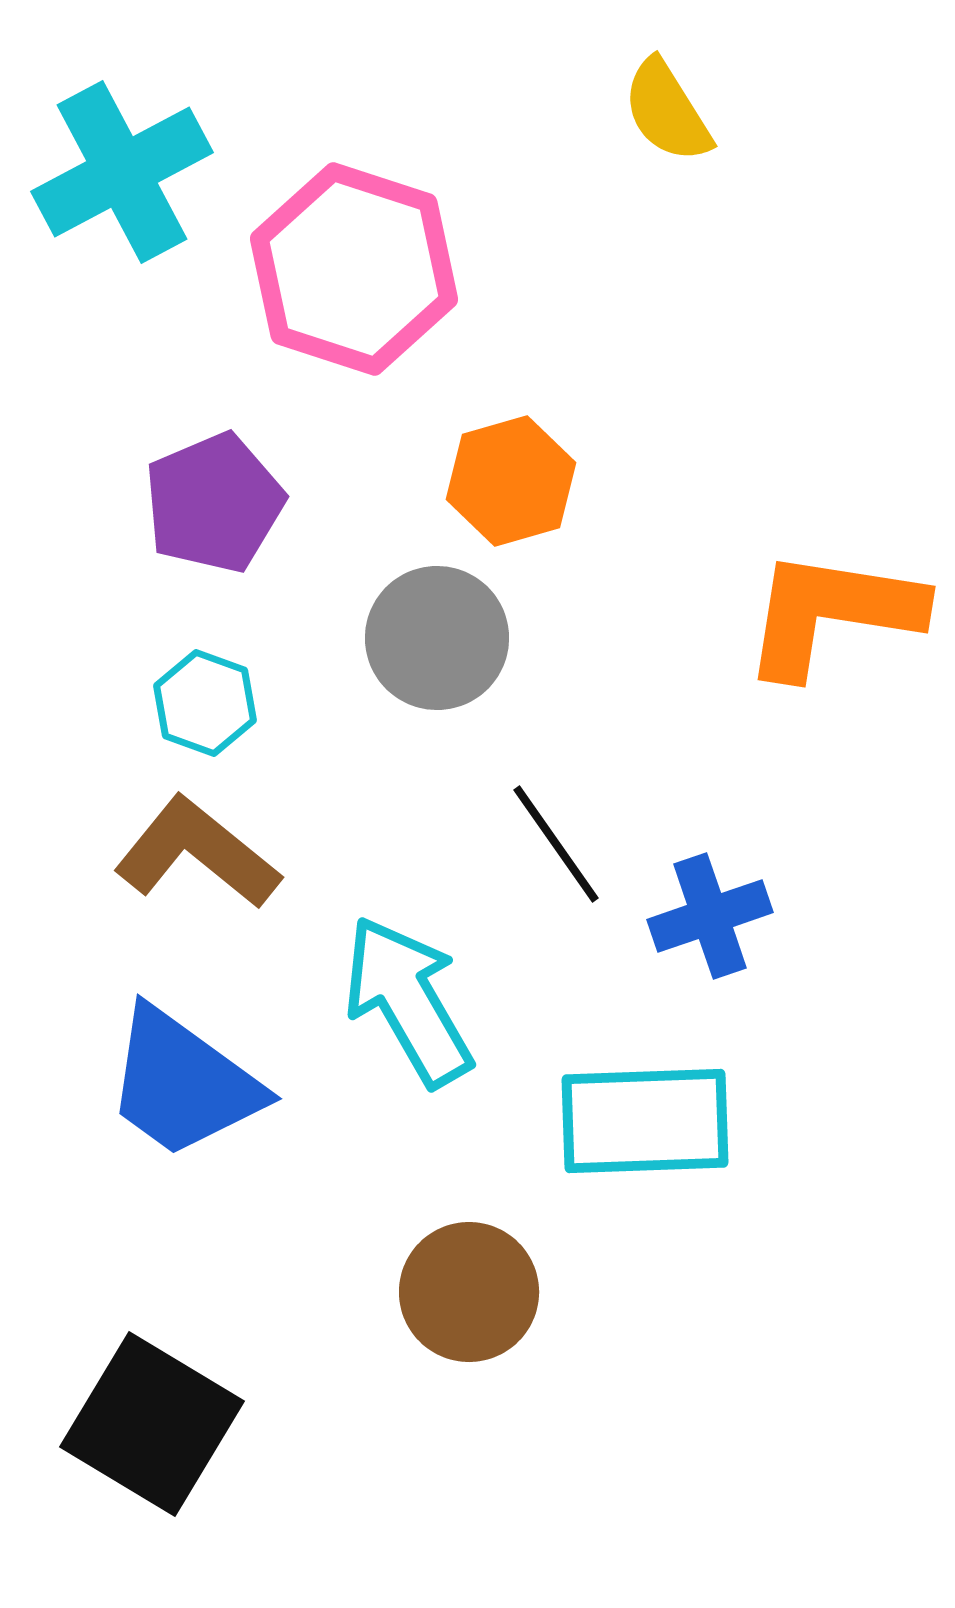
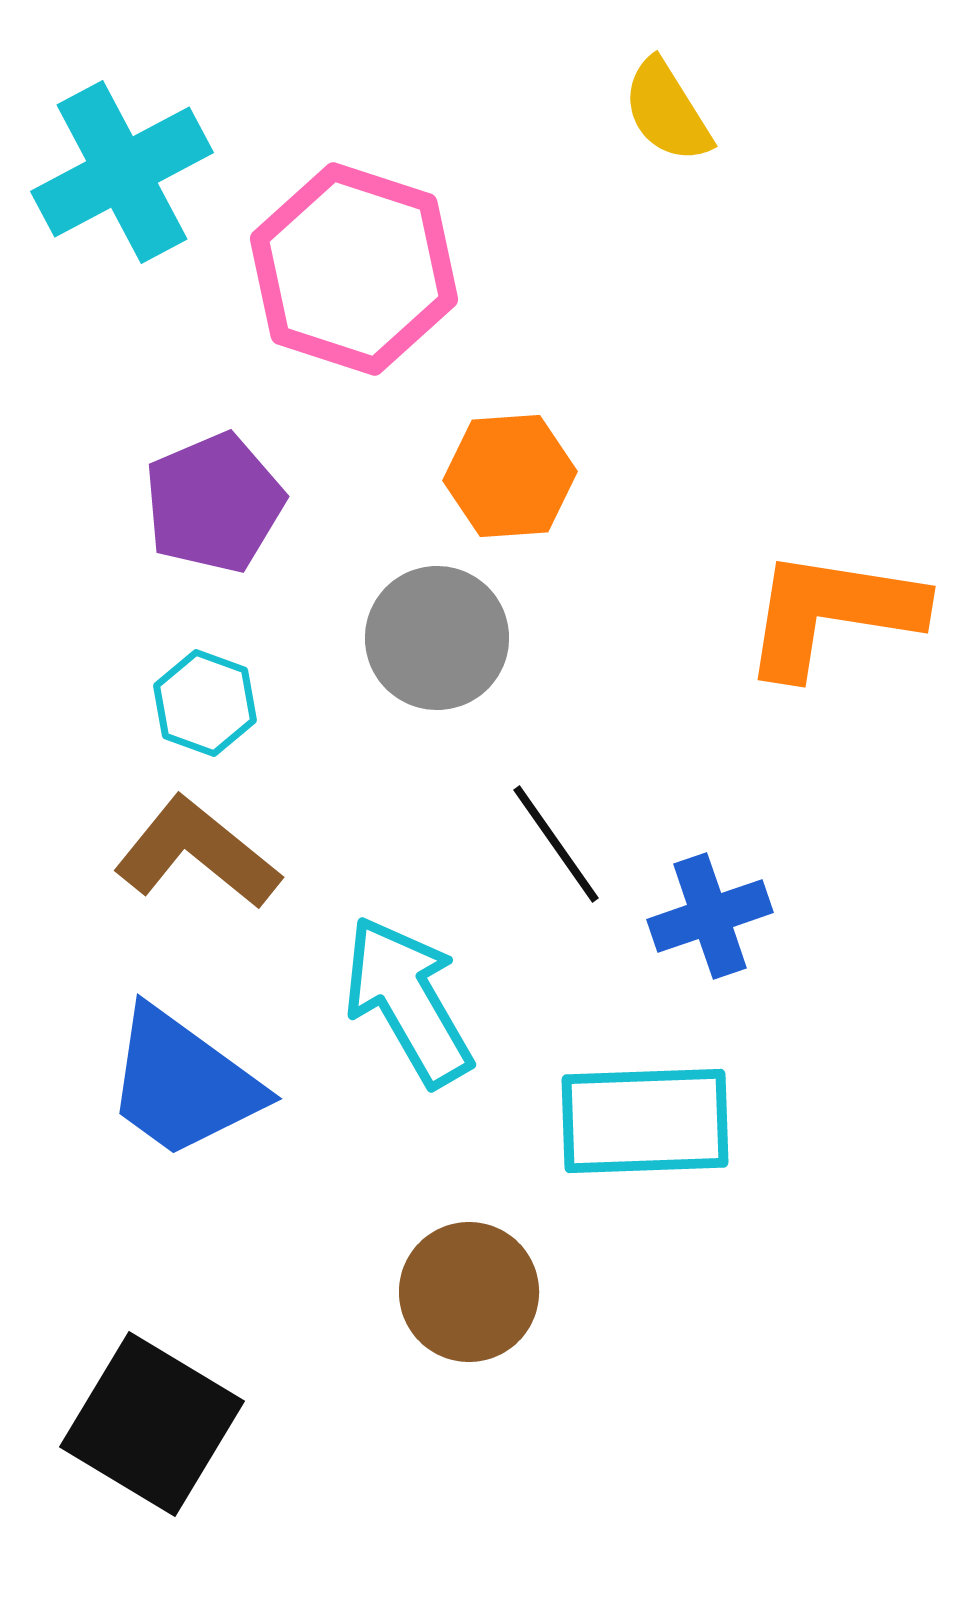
orange hexagon: moved 1 px left, 5 px up; rotated 12 degrees clockwise
